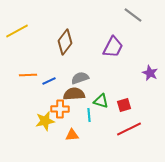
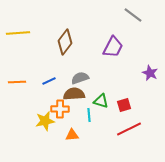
yellow line: moved 1 px right, 2 px down; rotated 25 degrees clockwise
orange line: moved 11 px left, 7 px down
